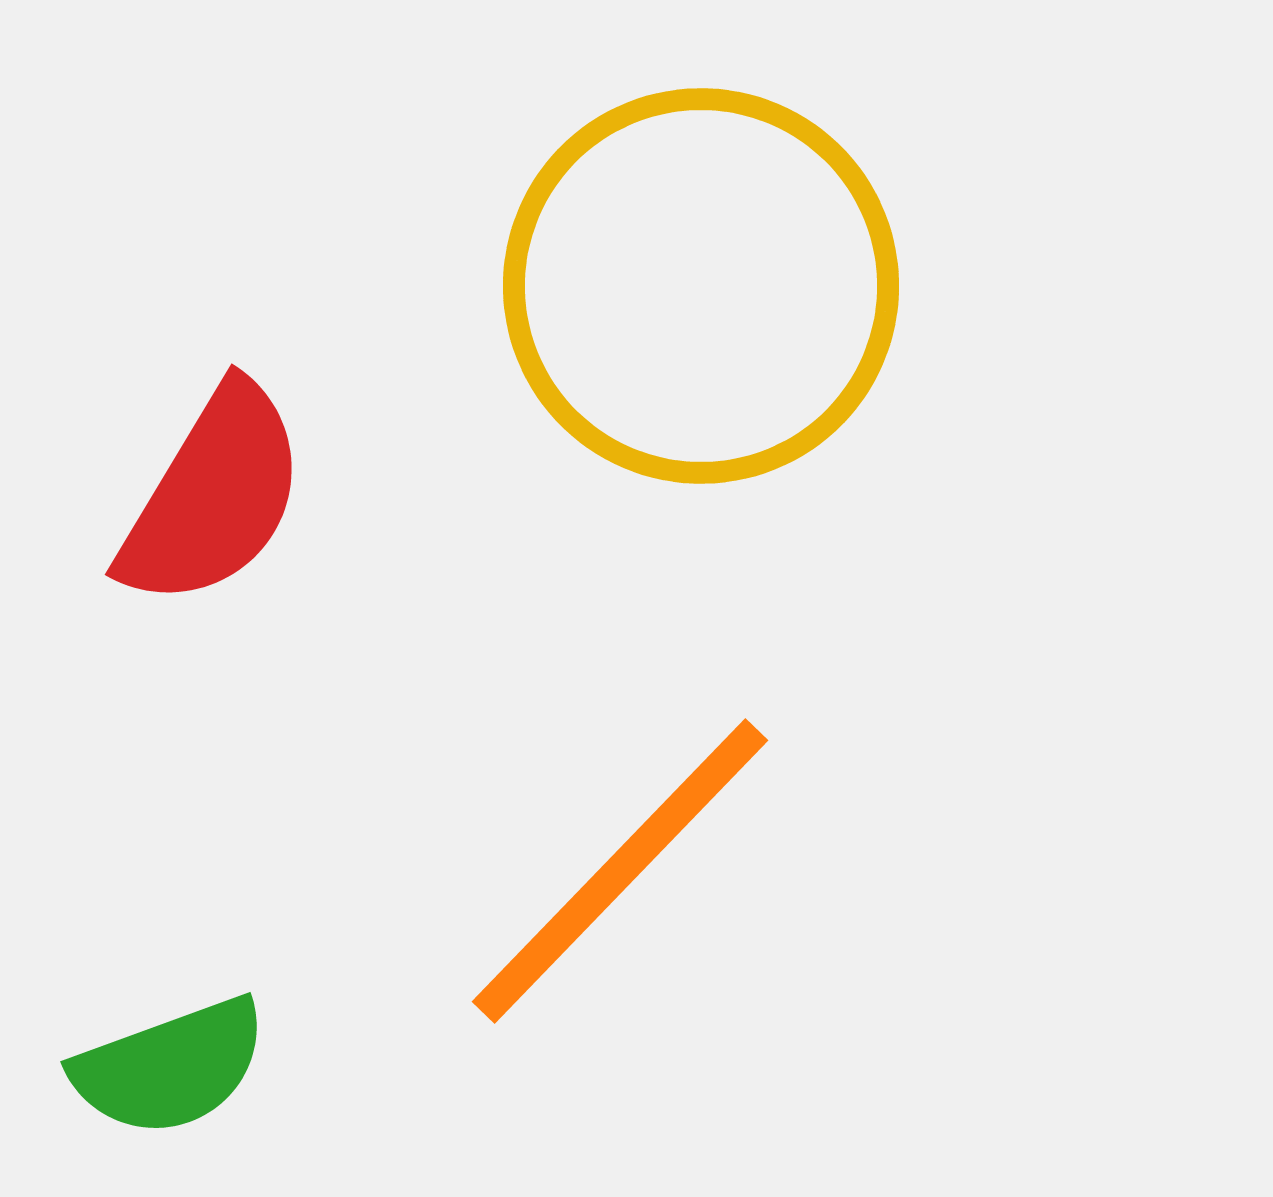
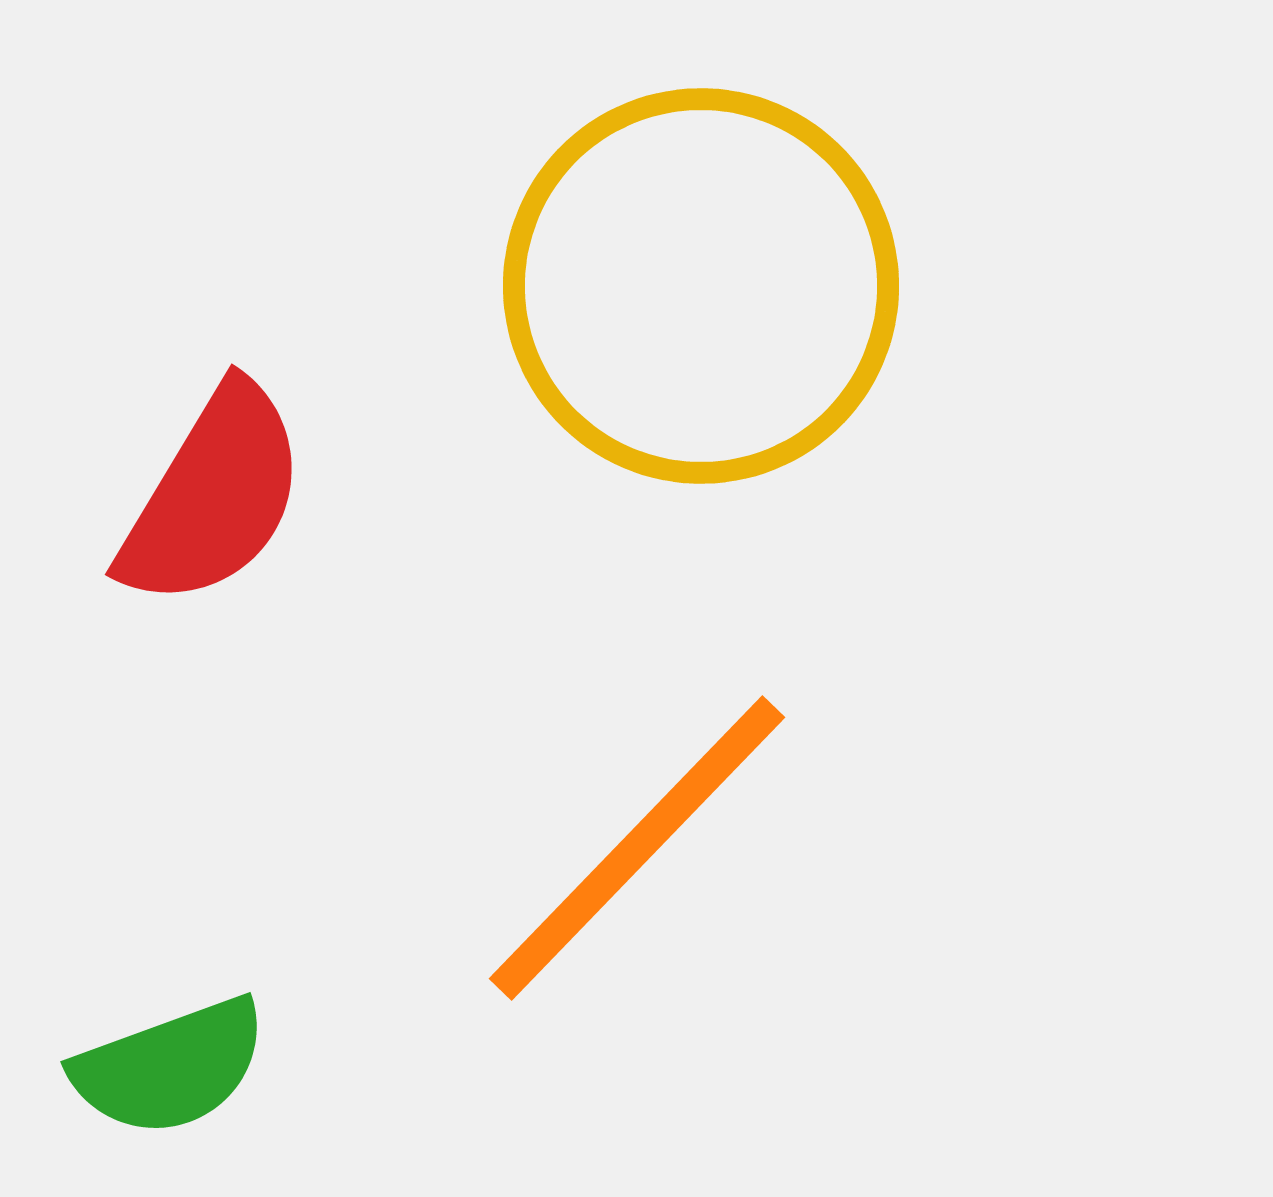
orange line: moved 17 px right, 23 px up
